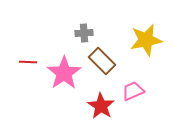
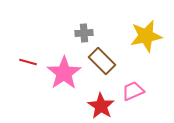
yellow star: moved 4 px up
red line: rotated 12 degrees clockwise
